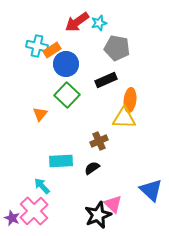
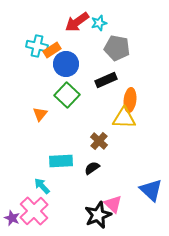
brown cross: rotated 24 degrees counterclockwise
